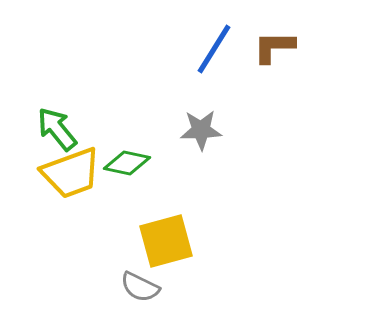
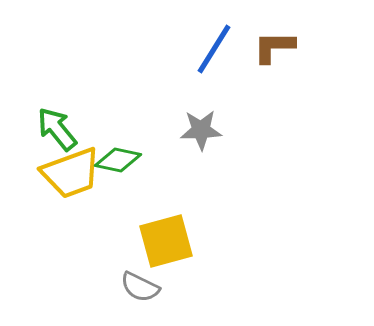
green diamond: moved 9 px left, 3 px up
